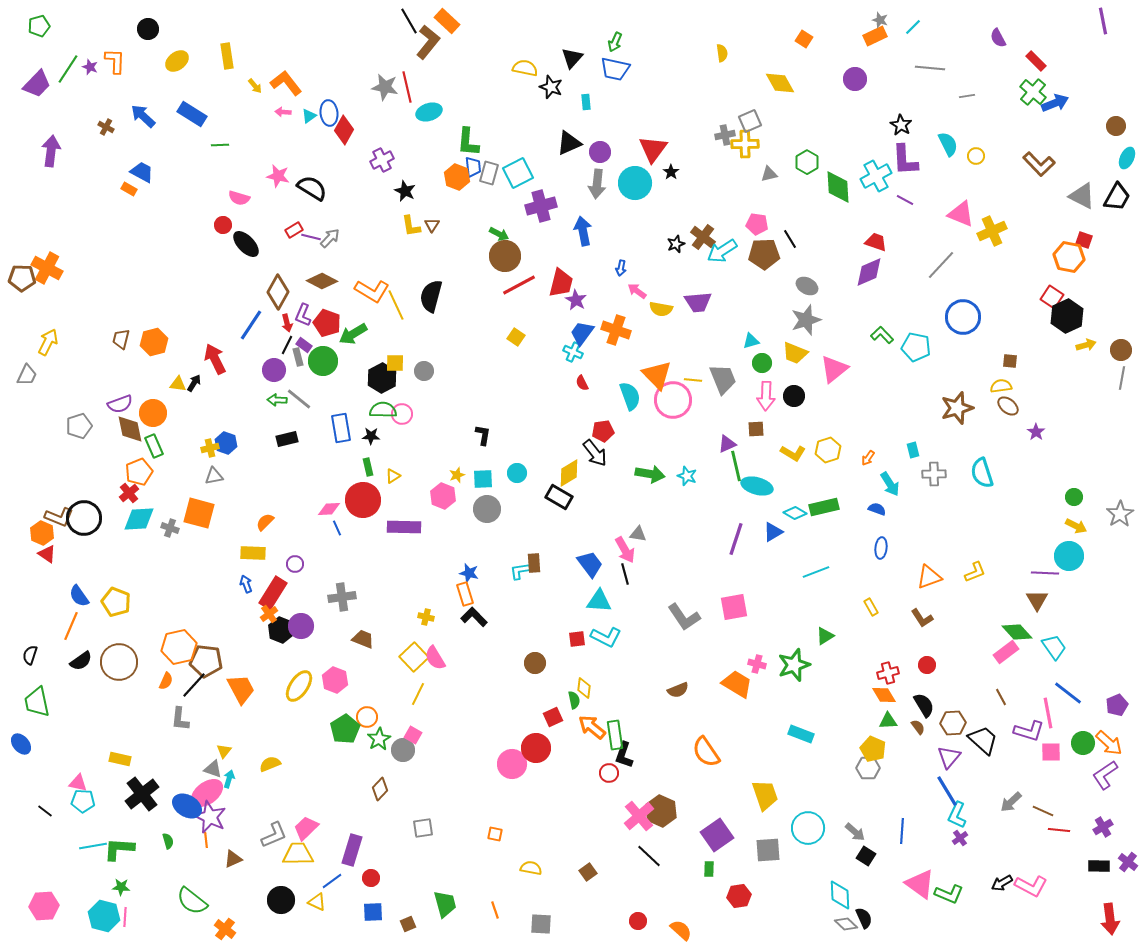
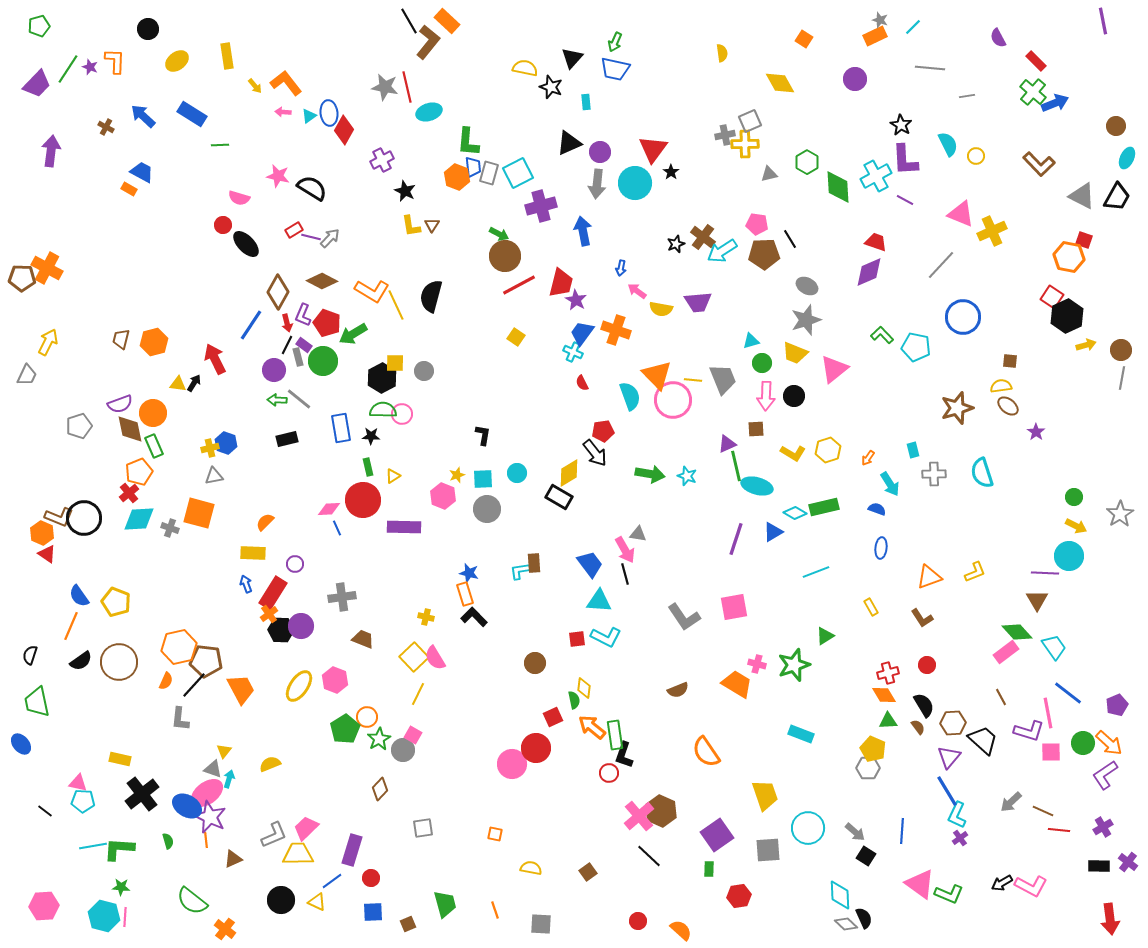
black hexagon at (281, 630): rotated 20 degrees counterclockwise
